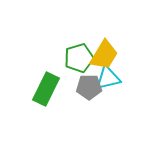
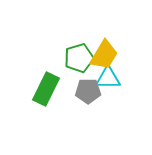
cyan triangle: rotated 12 degrees clockwise
gray pentagon: moved 1 px left, 4 px down
